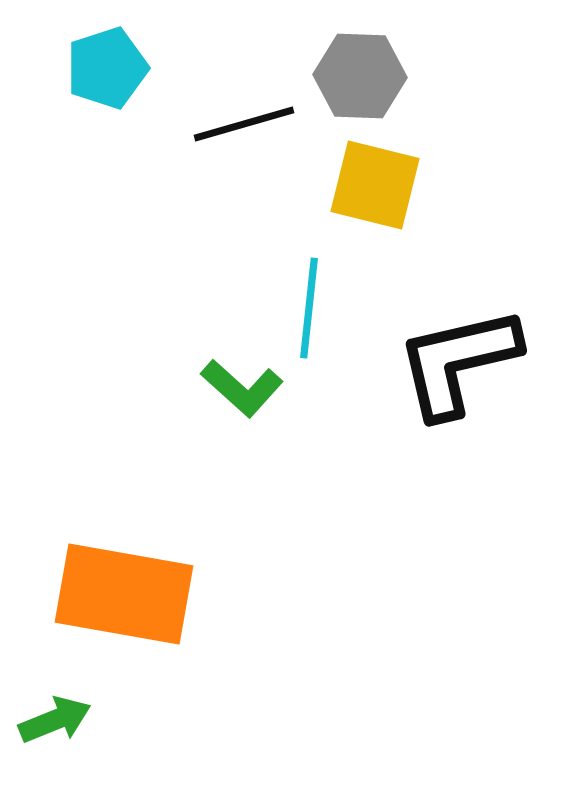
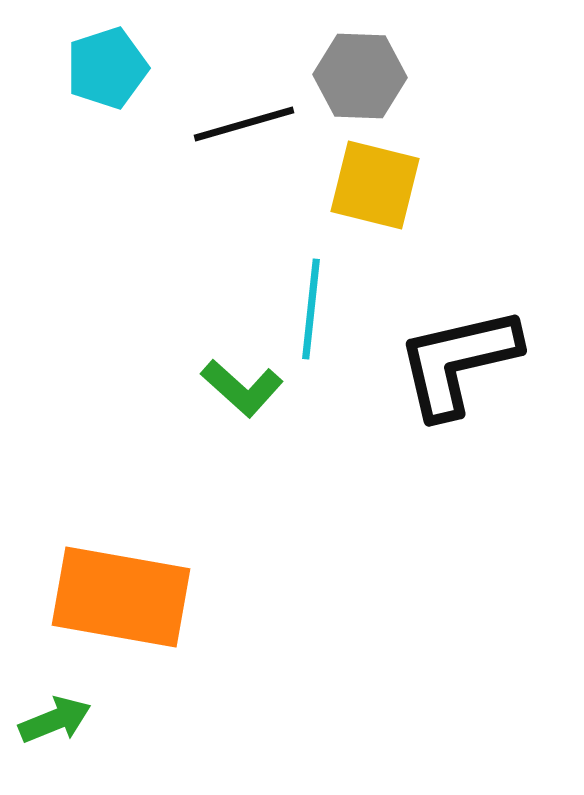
cyan line: moved 2 px right, 1 px down
orange rectangle: moved 3 px left, 3 px down
